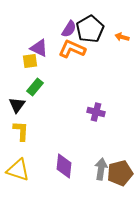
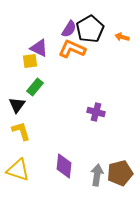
yellow L-shape: rotated 20 degrees counterclockwise
gray arrow: moved 4 px left, 6 px down
